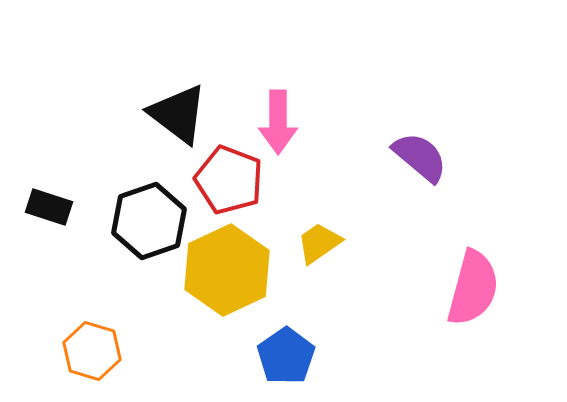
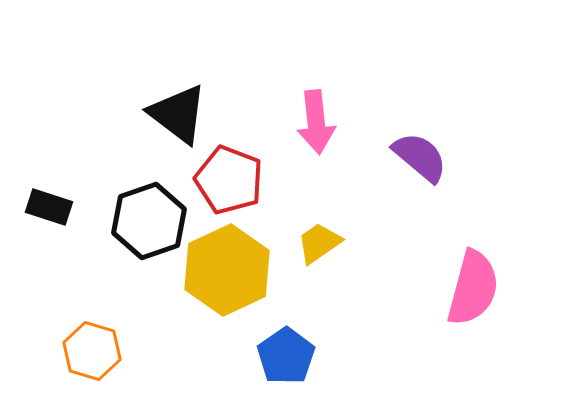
pink arrow: moved 38 px right; rotated 6 degrees counterclockwise
